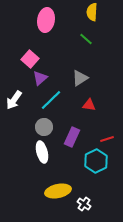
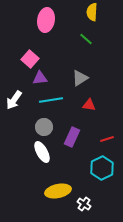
purple triangle: rotated 35 degrees clockwise
cyan line: rotated 35 degrees clockwise
white ellipse: rotated 15 degrees counterclockwise
cyan hexagon: moved 6 px right, 7 px down
